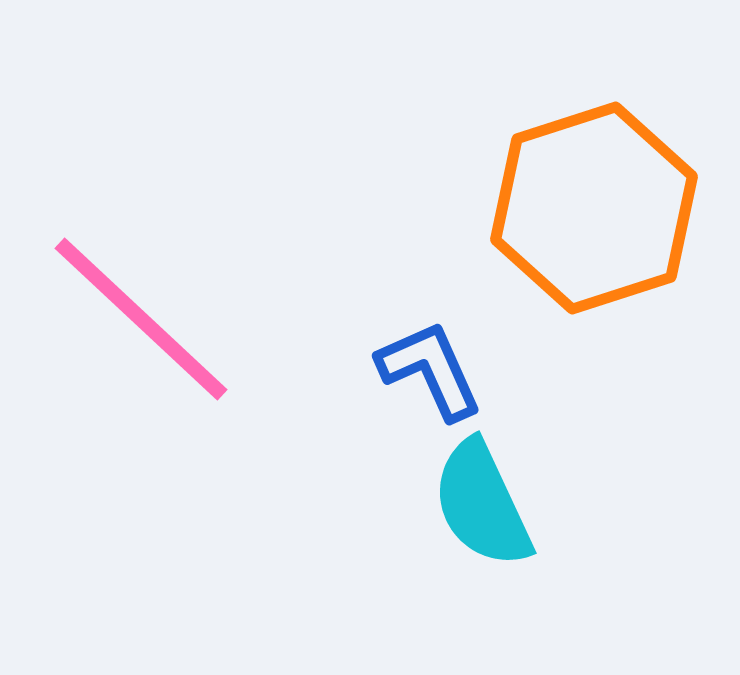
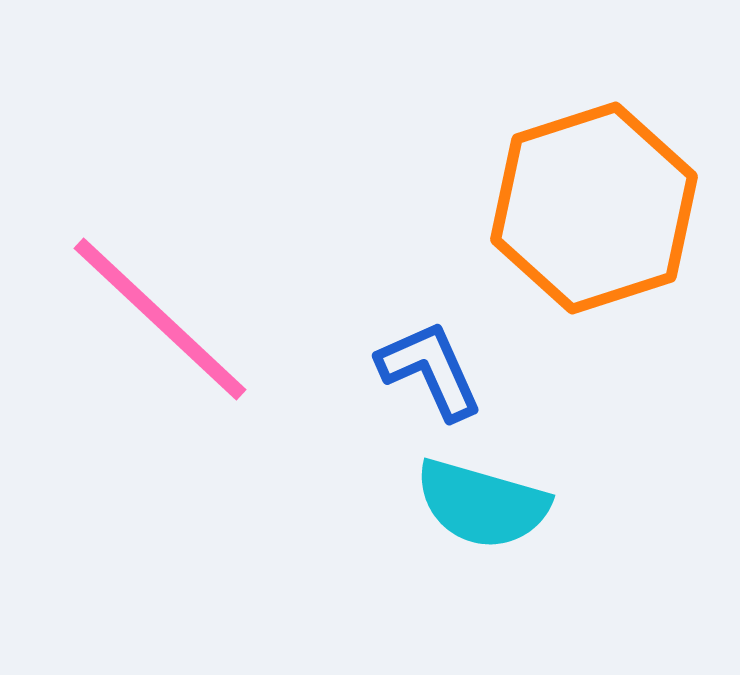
pink line: moved 19 px right
cyan semicircle: rotated 49 degrees counterclockwise
